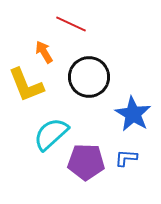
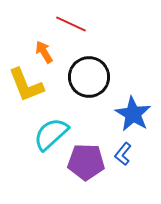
blue L-shape: moved 3 px left, 4 px up; rotated 55 degrees counterclockwise
